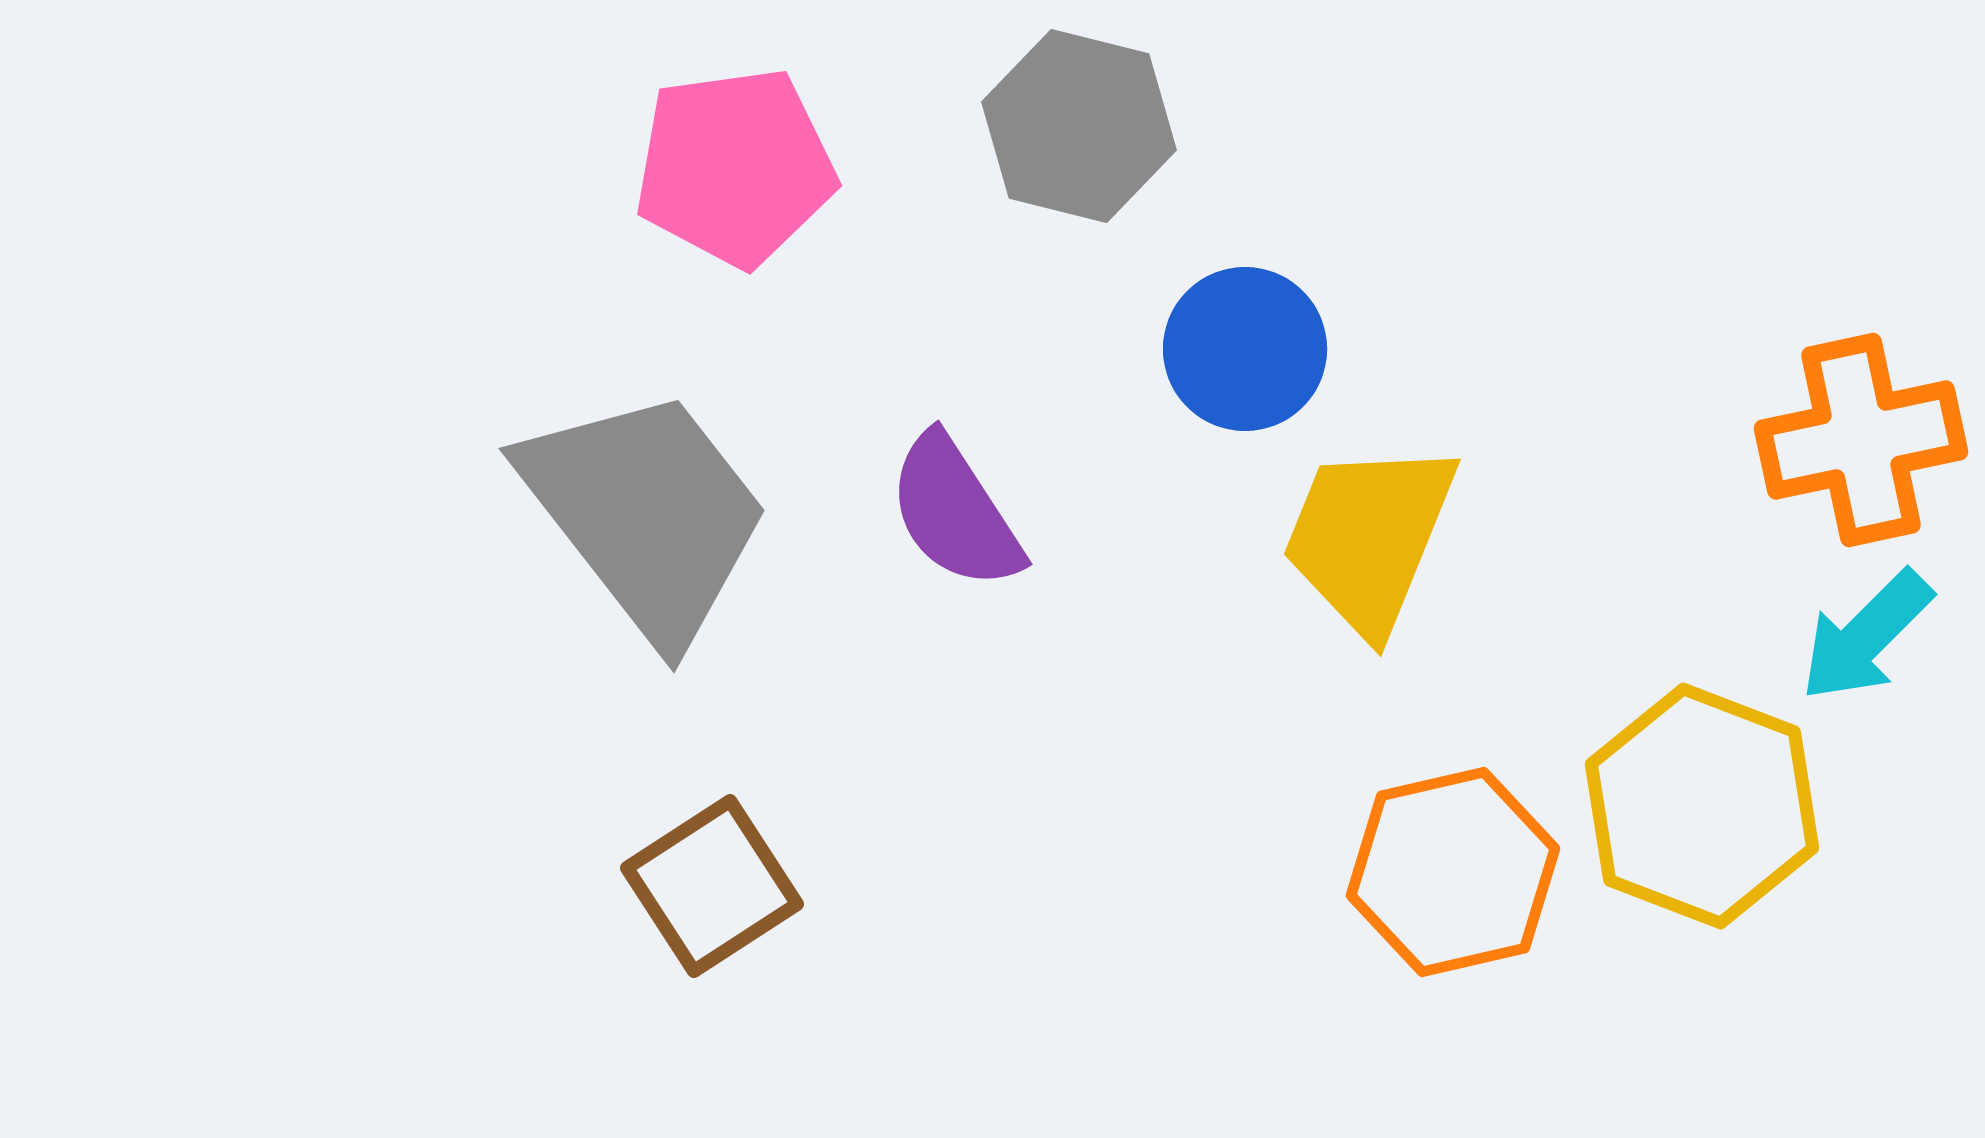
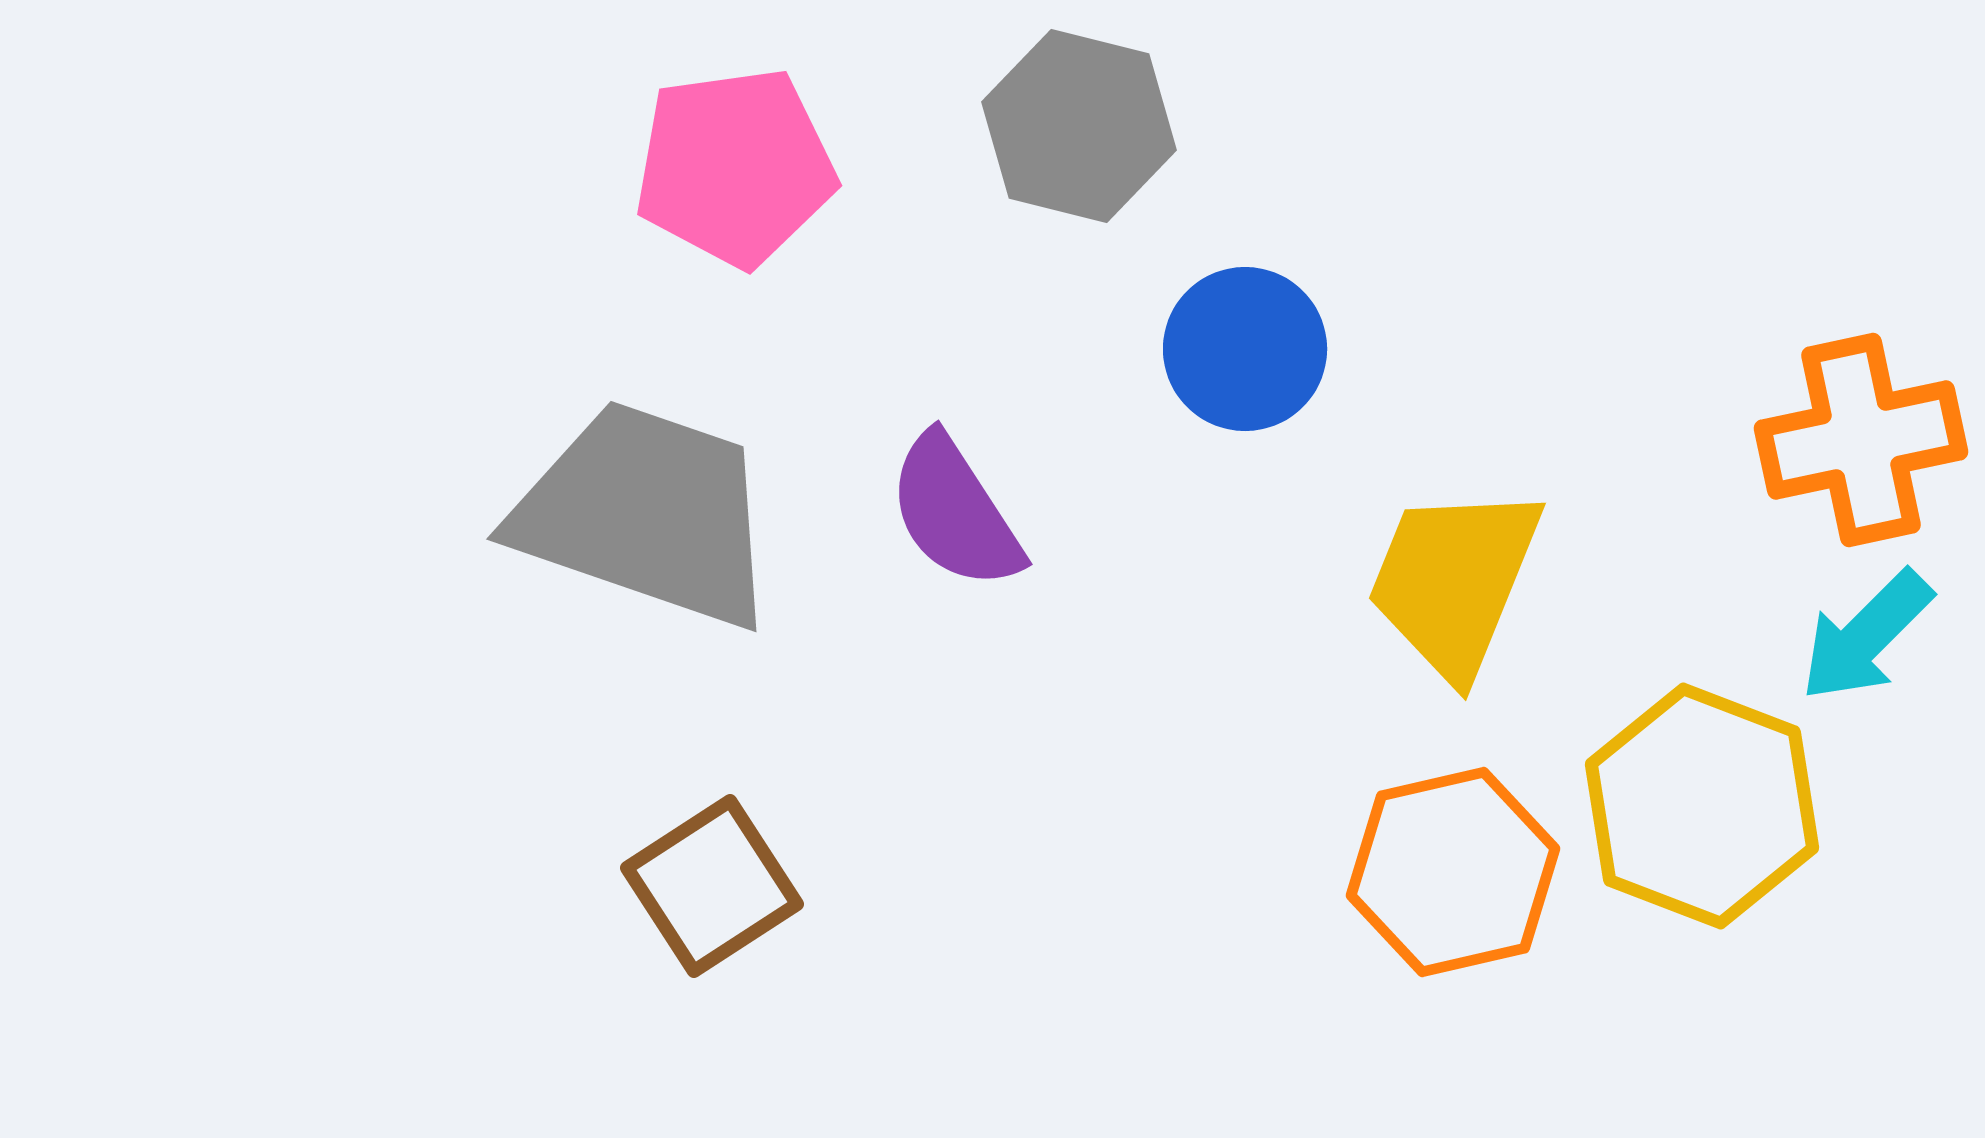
gray trapezoid: rotated 33 degrees counterclockwise
yellow trapezoid: moved 85 px right, 44 px down
